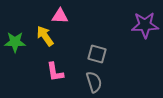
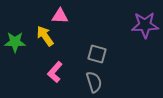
pink L-shape: rotated 50 degrees clockwise
